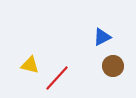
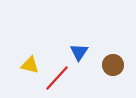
blue triangle: moved 23 px left, 15 px down; rotated 30 degrees counterclockwise
brown circle: moved 1 px up
